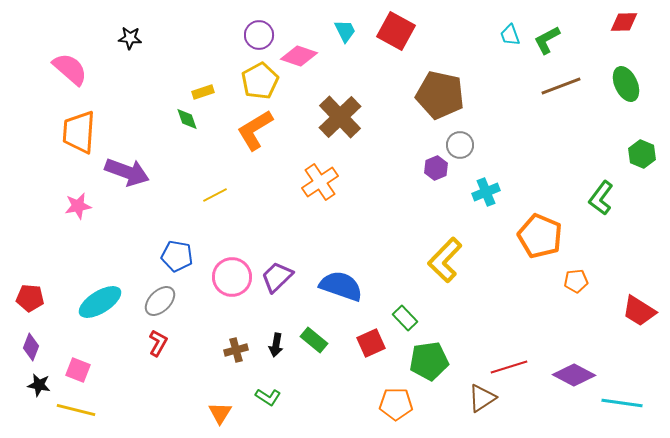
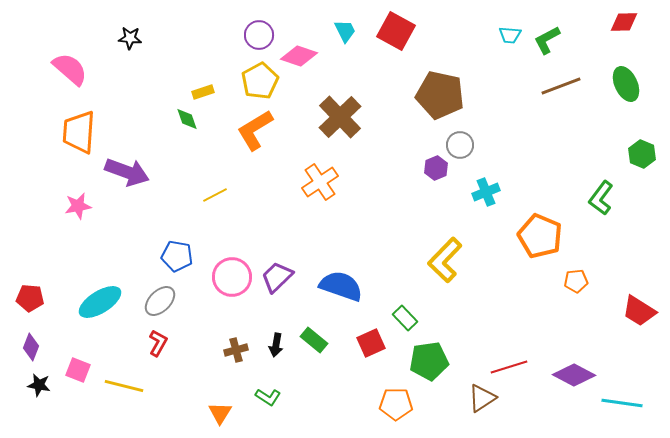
cyan trapezoid at (510, 35): rotated 65 degrees counterclockwise
yellow line at (76, 410): moved 48 px right, 24 px up
